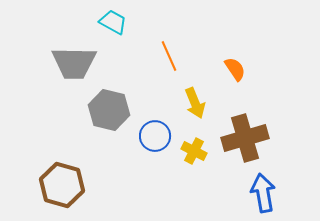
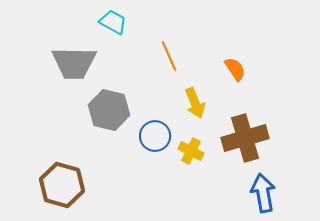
yellow cross: moved 3 px left
